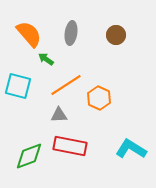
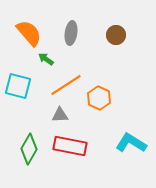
orange semicircle: moved 1 px up
gray triangle: moved 1 px right
cyan L-shape: moved 6 px up
green diamond: moved 7 px up; rotated 40 degrees counterclockwise
